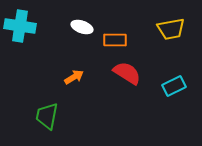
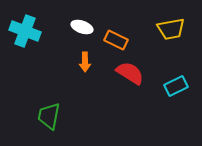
cyan cross: moved 5 px right, 5 px down; rotated 12 degrees clockwise
orange rectangle: moved 1 px right; rotated 25 degrees clockwise
red semicircle: moved 3 px right
orange arrow: moved 11 px right, 15 px up; rotated 120 degrees clockwise
cyan rectangle: moved 2 px right
green trapezoid: moved 2 px right
